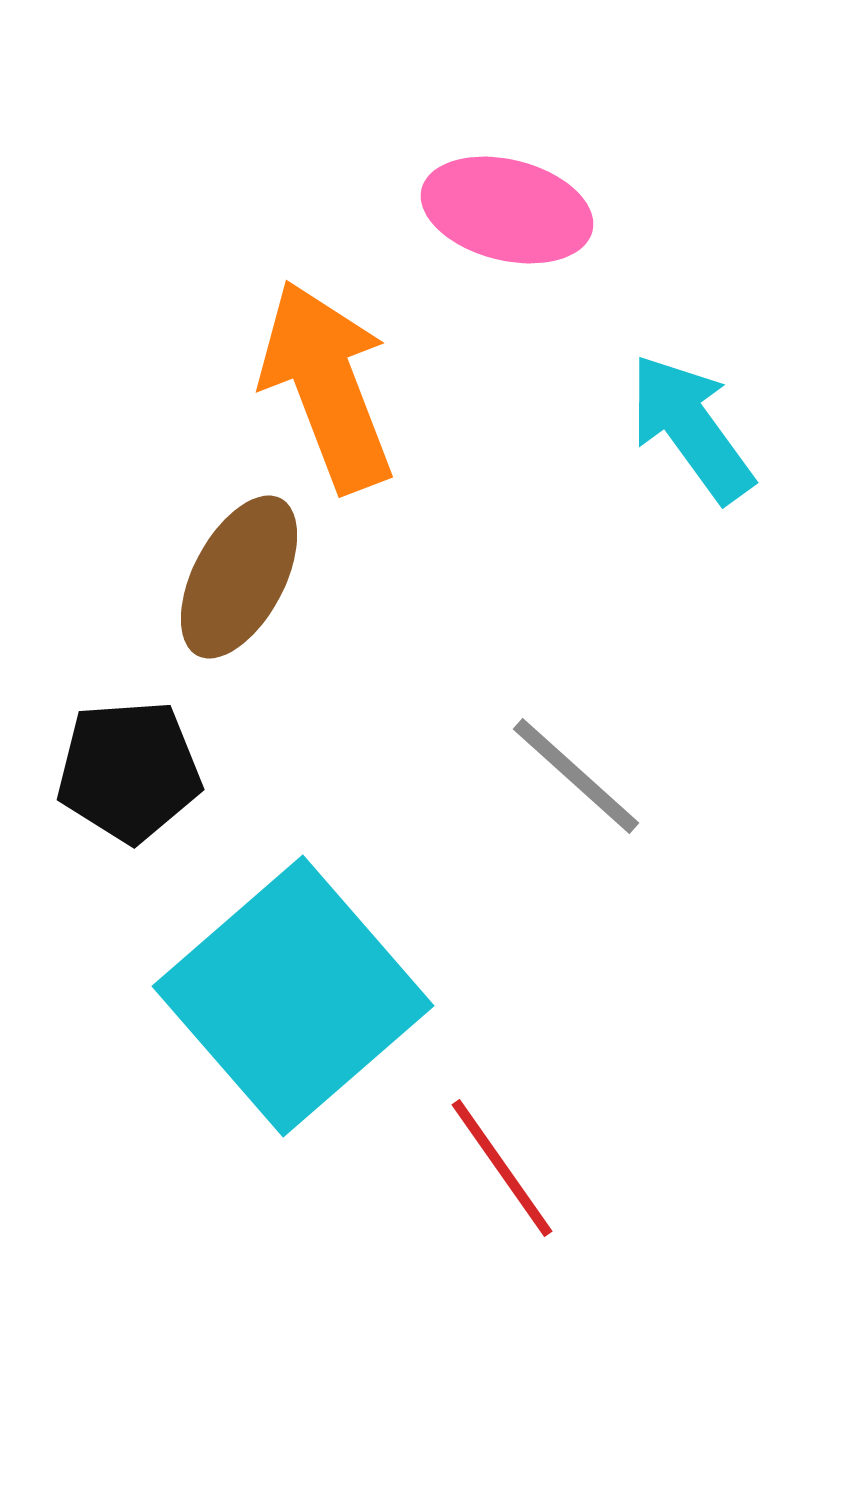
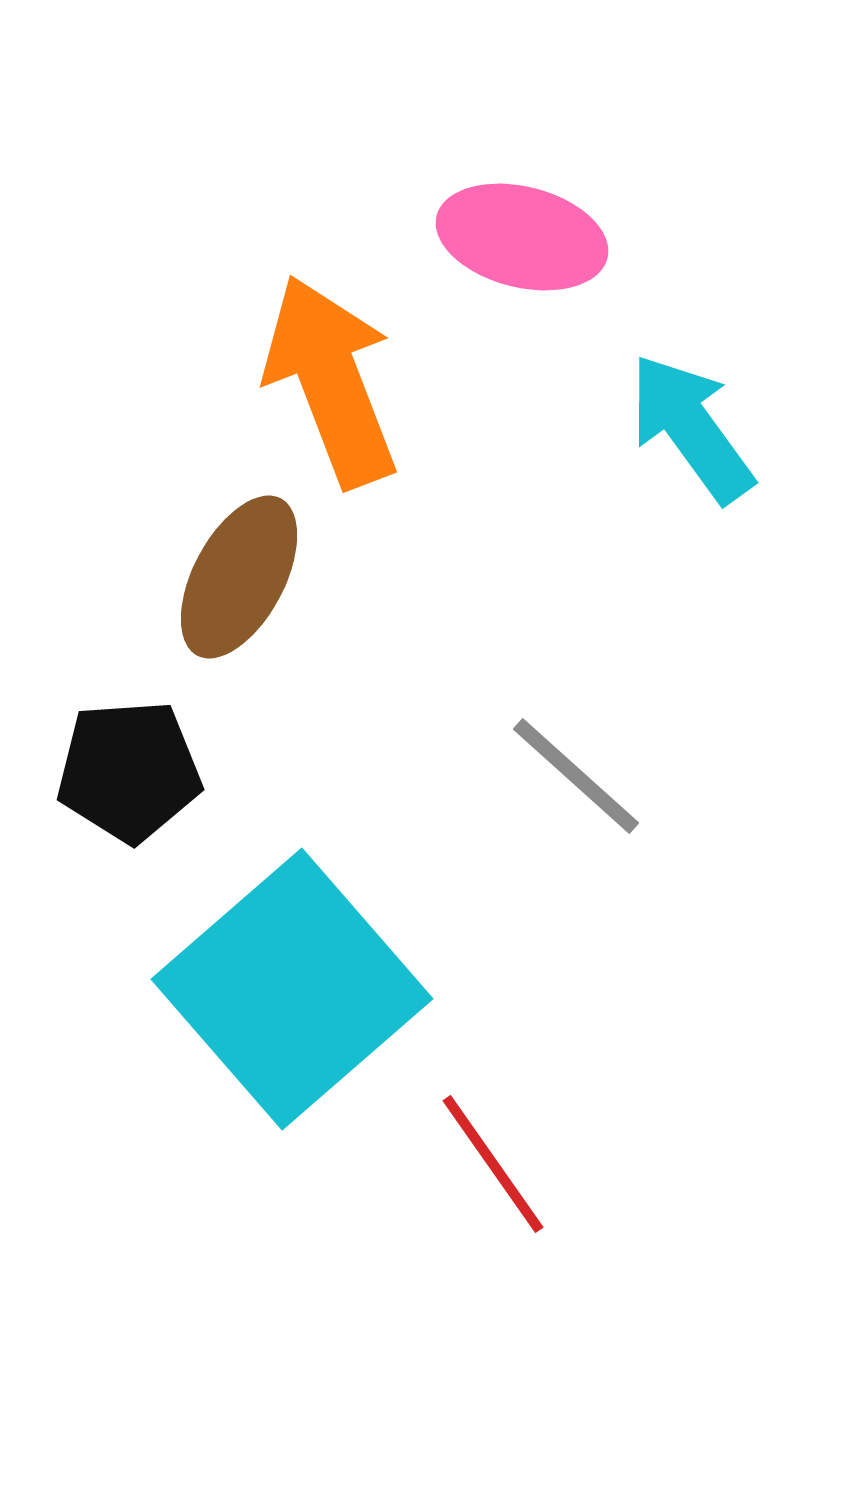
pink ellipse: moved 15 px right, 27 px down
orange arrow: moved 4 px right, 5 px up
cyan square: moved 1 px left, 7 px up
red line: moved 9 px left, 4 px up
